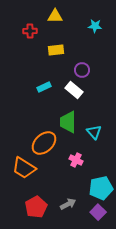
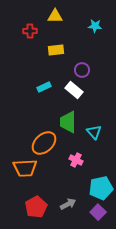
orange trapezoid: moved 1 px right; rotated 35 degrees counterclockwise
